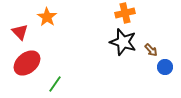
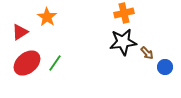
orange cross: moved 1 px left
red triangle: rotated 42 degrees clockwise
black star: rotated 24 degrees counterclockwise
brown arrow: moved 4 px left, 3 px down
green line: moved 21 px up
